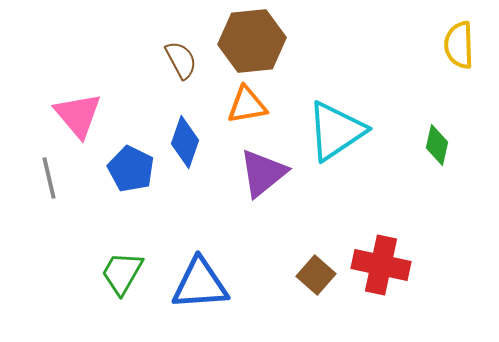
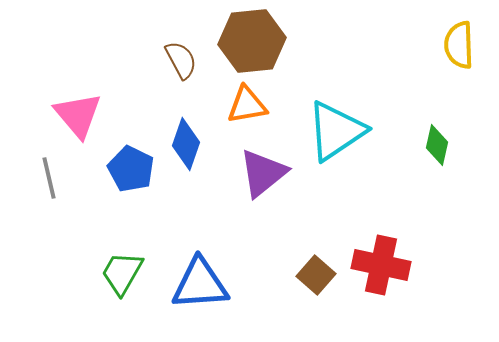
blue diamond: moved 1 px right, 2 px down
